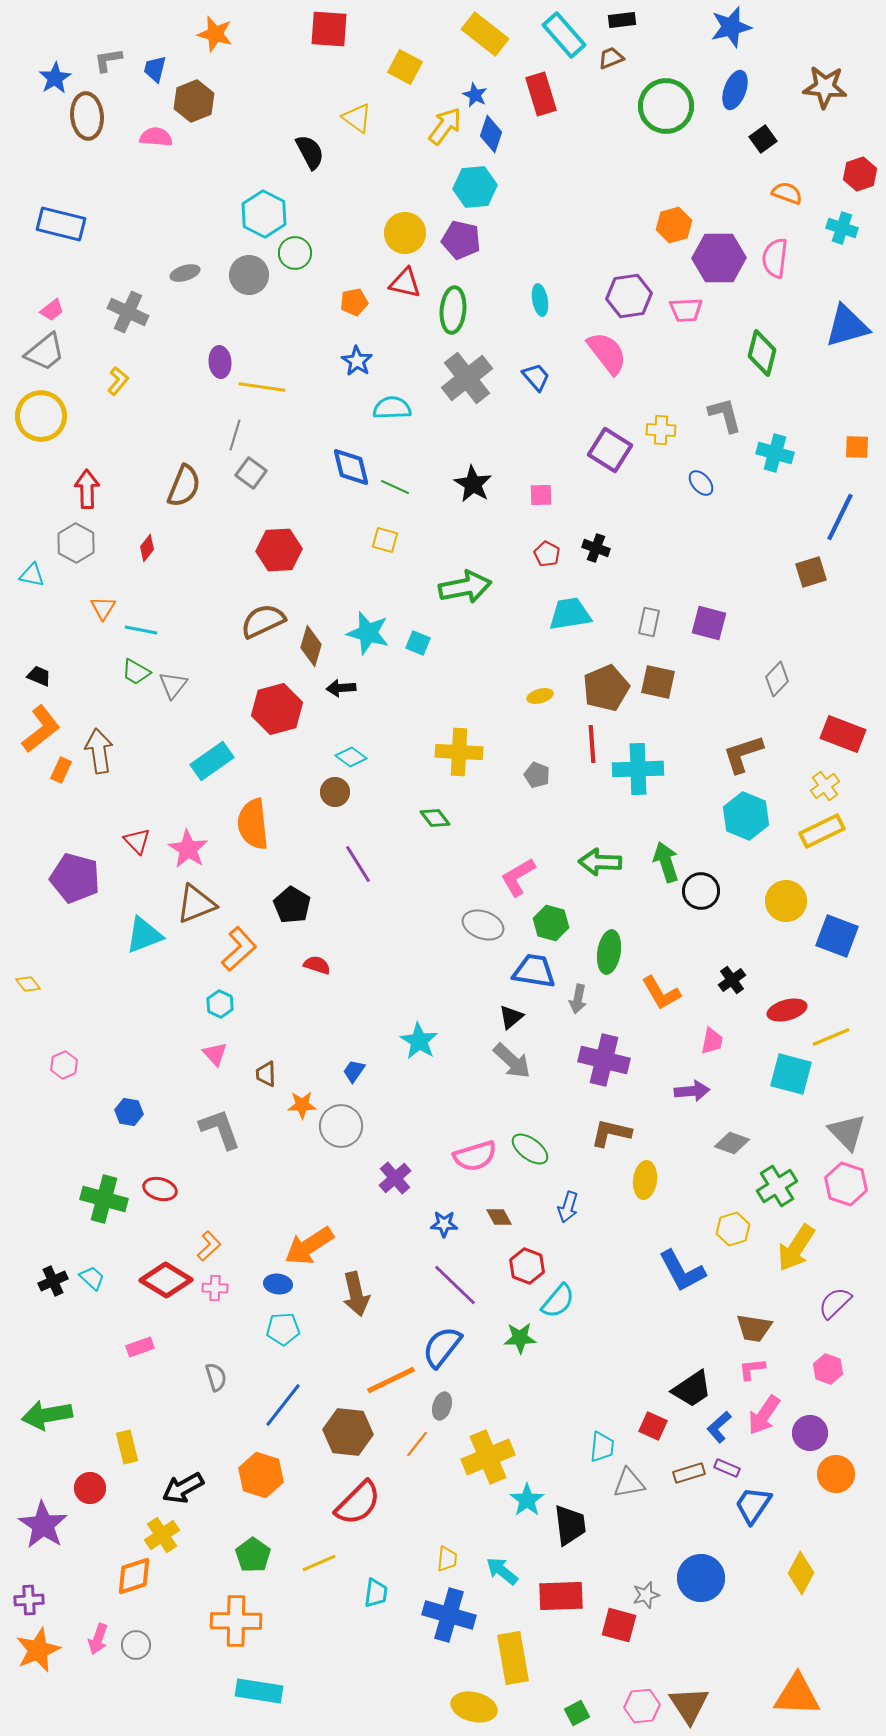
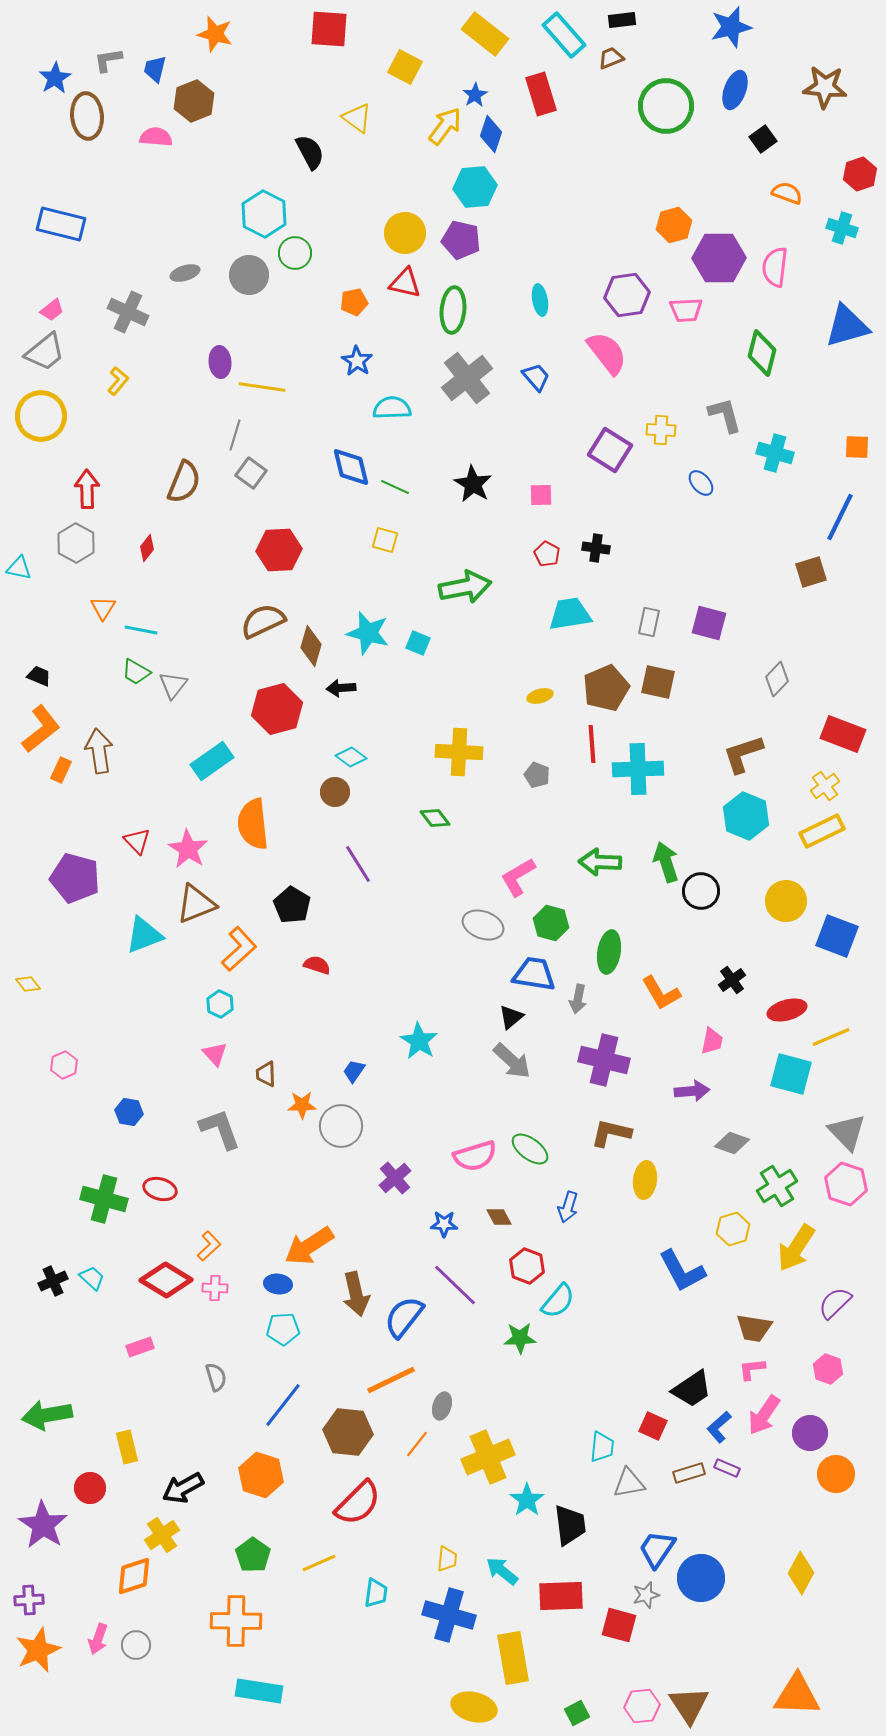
blue star at (475, 95): rotated 15 degrees clockwise
pink semicircle at (775, 258): moved 9 px down
purple hexagon at (629, 296): moved 2 px left, 1 px up
brown semicircle at (184, 486): moved 4 px up
black cross at (596, 548): rotated 12 degrees counterclockwise
cyan triangle at (32, 575): moved 13 px left, 7 px up
blue trapezoid at (534, 971): moved 3 px down
blue semicircle at (442, 1347): moved 38 px left, 30 px up
blue trapezoid at (753, 1505): moved 96 px left, 44 px down
